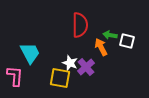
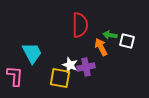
cyan trapezoid: moved 2 px right
white star: moved 2 px down
purple cross: rotated 30 degrees clockwise
